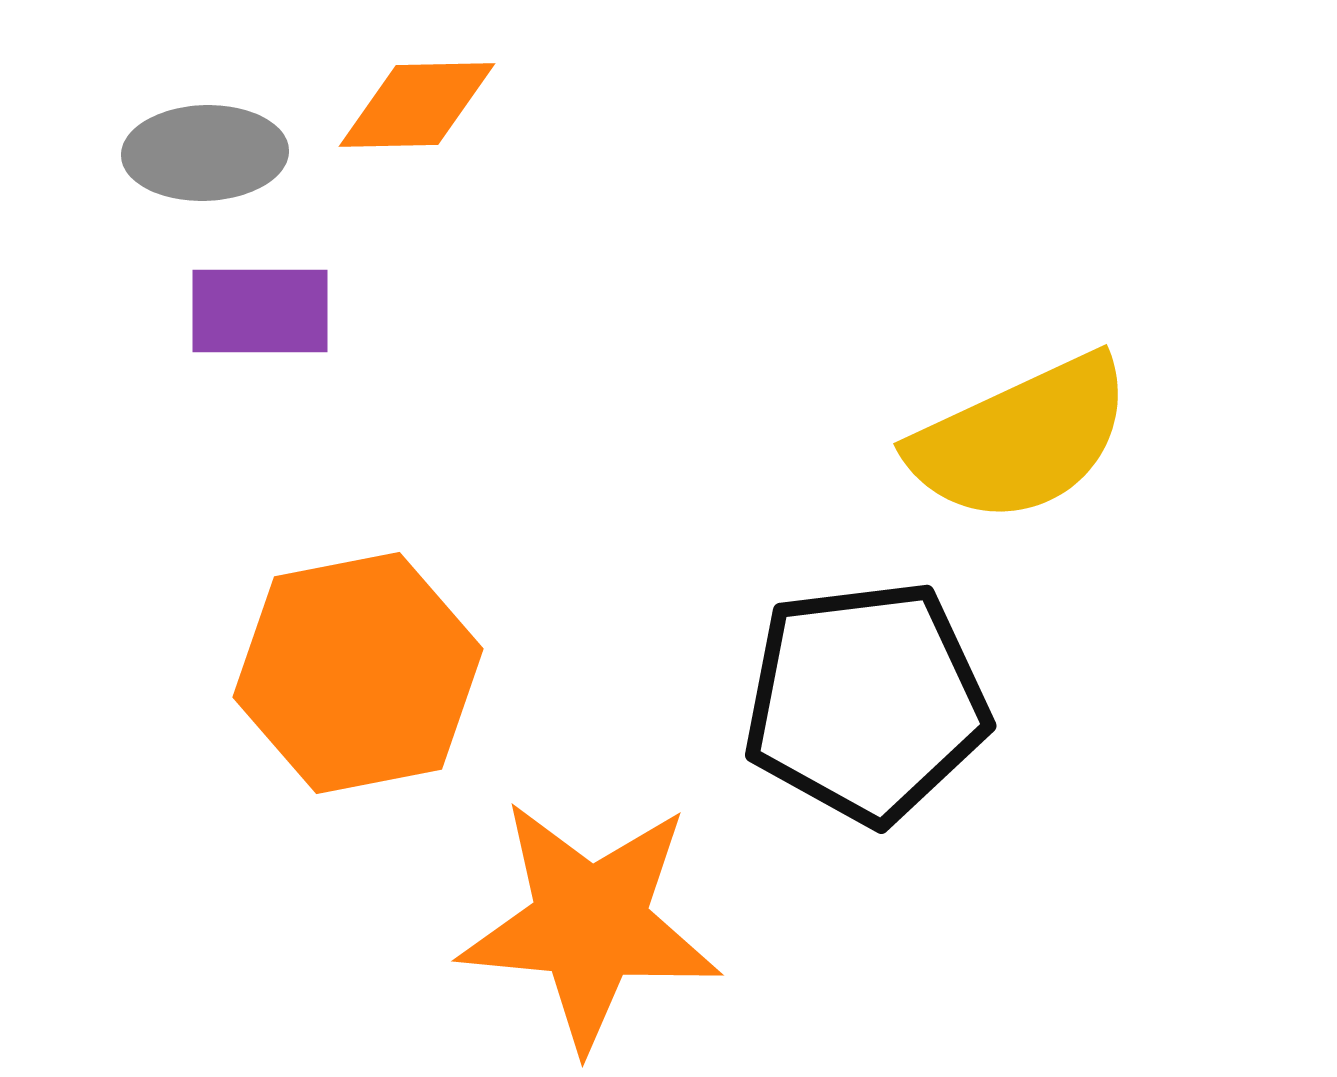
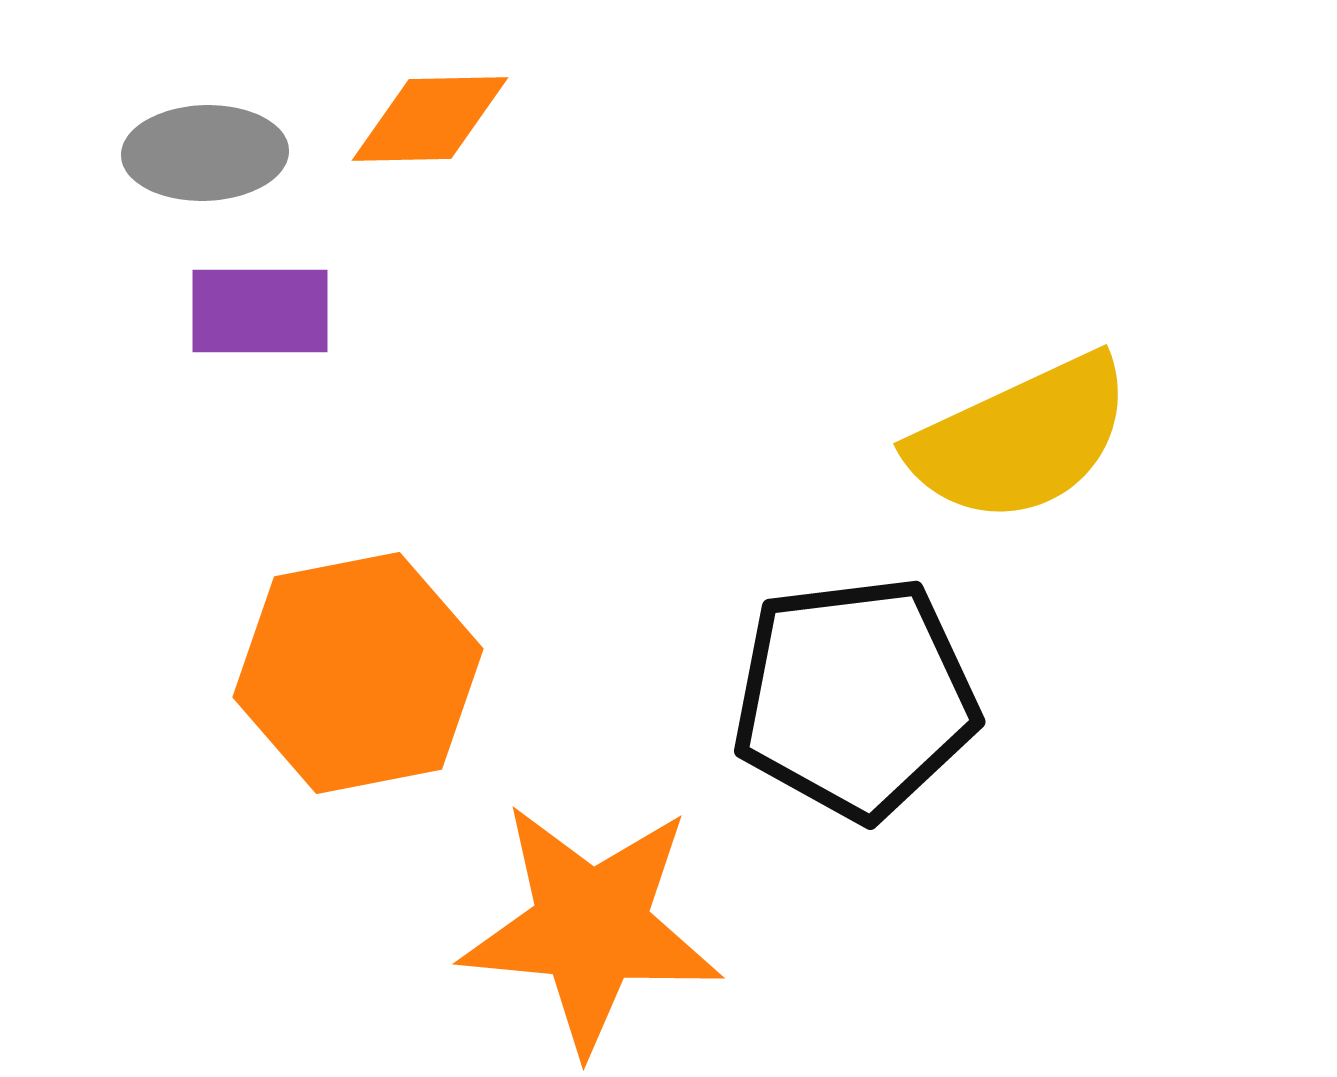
orange diamond: moved 13 px right, 14 px down
black pentagon: moved 11 px left, 4 px up
orange star: moved 1 px right, 3 px down
